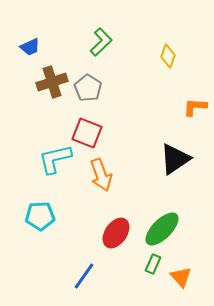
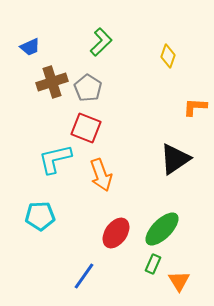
red square: moved 1 px left, 5 px up
orange triangle: moved 2 px left, 4 px down; rotated 10 degrees clockwise
